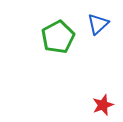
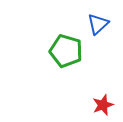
green pentagon: moved 8 px right, 14 px down; rotated 28 degrees counterclockwise
